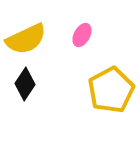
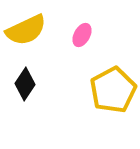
yellow semicircle: moved 9 px up
yellow pentagon: moved 2 px right
